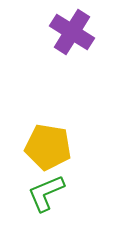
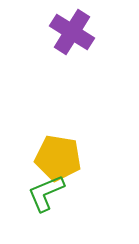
yellow pentagon: moved 10 px right, 11 px down
